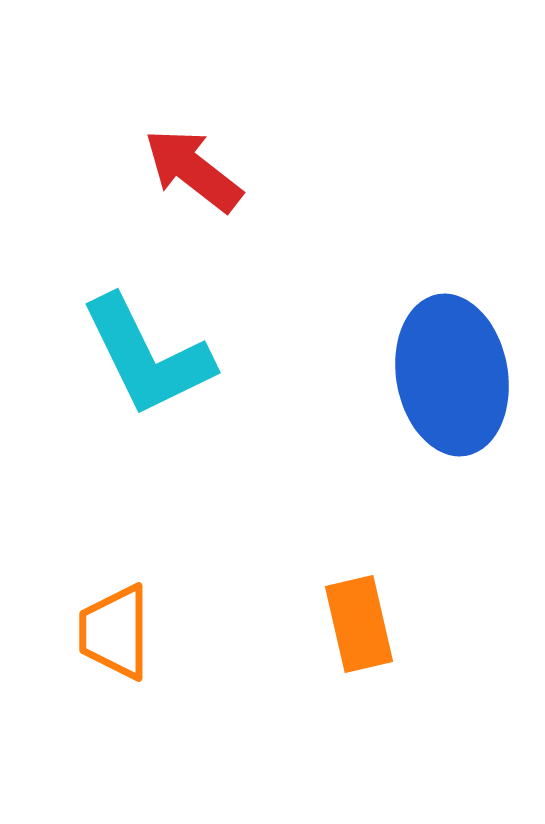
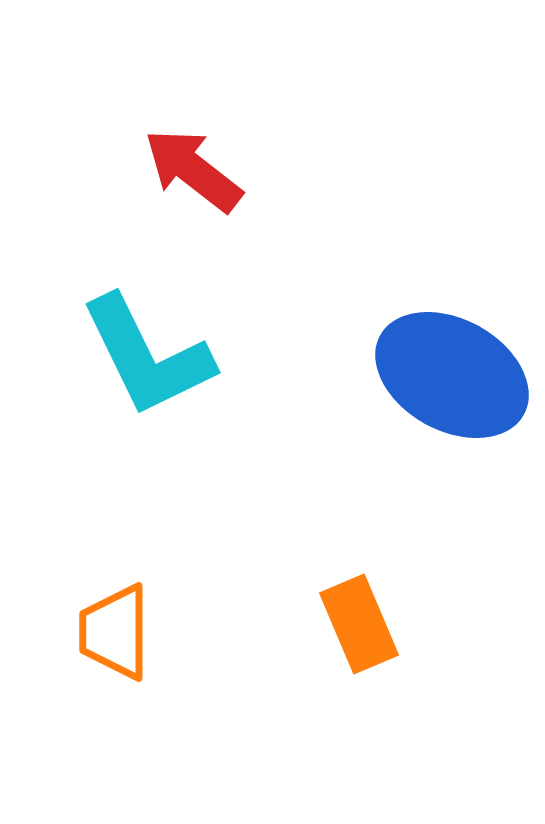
blue ellipse: rotated 51 degrees counterclockwise
orange rectangle: rotated 10 degrees counterclockwise
